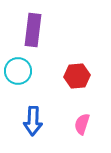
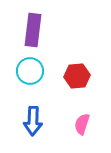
cyan circle: moved 12 px right
